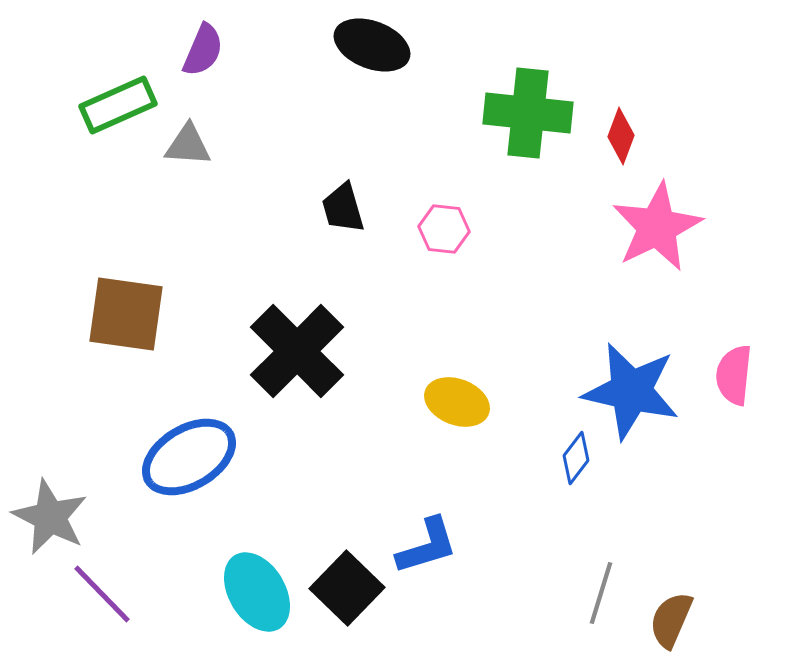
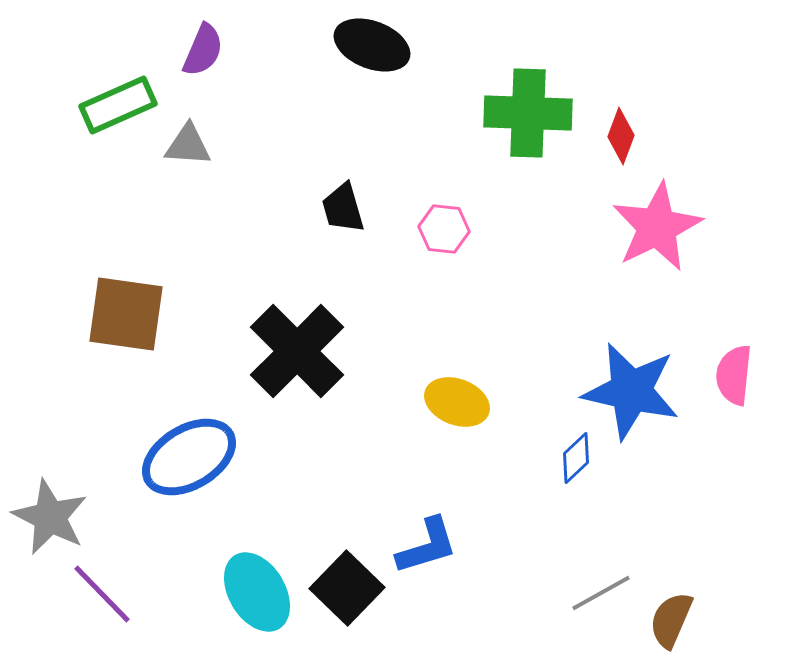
green cross: rotated 4 degrees counterclockwise
blue diamond: rotated 9 degrees clockwise
gray line: rotated 44 degrees clockwise
